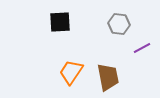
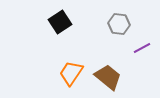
black square: rotated 30 degrees counterclockwise
orange trapezoid: moved 1 px down
brown trapezoid: rotated 40 degrees counterclockwise
